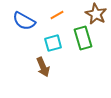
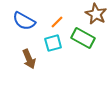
orange line: moved 7 px down; rotated 16 degrees counterclockwise
green rectangle: rotated 45 degrees counterclockwise
brown arrow: moved 14 px left, 8 px up
